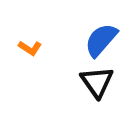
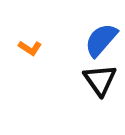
black triangle: moved 3 px right, 2 px up
